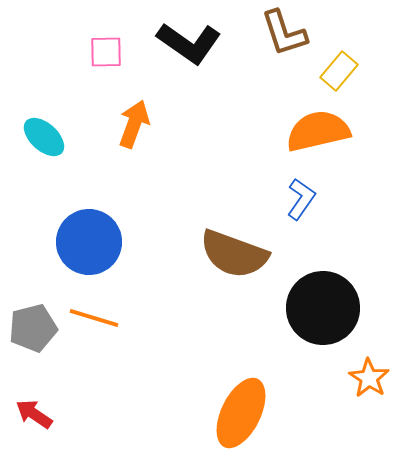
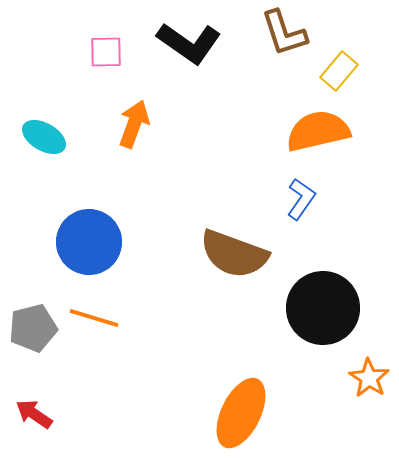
cyan ellipse: rotated 12 degrees counterclockwise
